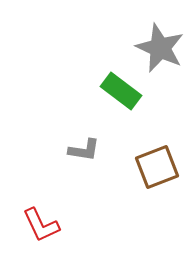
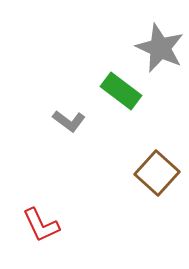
gray L-shape: moved 15 px left, 29 px up; rotated 28 degrees clockwise
brown square: moved 6 px down; rotated 27 degrees counterclockwise
